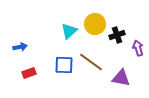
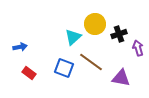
cyan triangle: moved 4 px right, 6 px down
black cross: moved 2 px right, 1 px up
blue square: moved 3 px down; rotated 18 degrees clockwise
red rectangle: rotated 56 degrees clockwise
